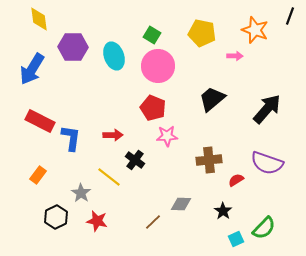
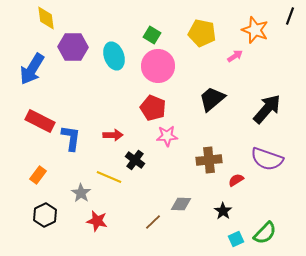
yellow diamond: moved 7 px right, 1 px up
pink arrow: rotated 35 degrees counterclockwise
purple semicircle: moved 4 px up
yellow line: rotated 15 degrees counterclockwise
black hexagon: moved 11 px left, 2 px up
green semicircle: moved 1 px right, 5 px down
